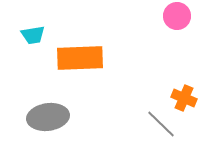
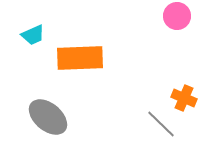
cyan trapezoid: rotated 15 degrees counterclockwise
gray ellipse: rotated 48 degrees clockwise
